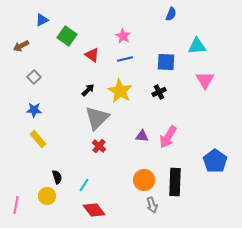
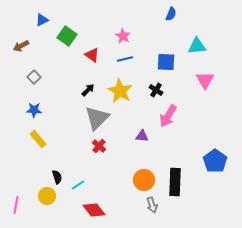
black cross: moved 3 px left, 2 px up; rotated 32 degrees counterclockwise
pink arrow: moved 21 px up
cyan line: moved 6 px left; rotated 24 degrees clockwise
